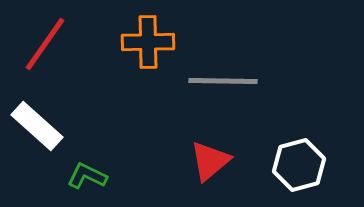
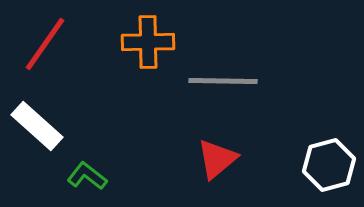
red triangle: moved 7 px right, 2 px up
white hexagon: moved 30 px right
green L-shape: rotated 12 degrees clockwise
